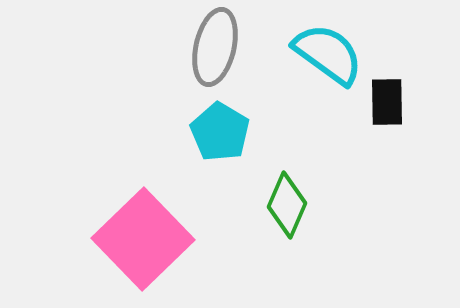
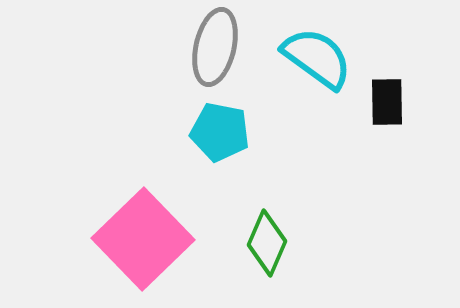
cyan semicircle: moved 11 px left, 4 px down
cyan pentagon: rotated 20 degrees counterclockwise
green diamond: moved 20 px left, 38 px down
